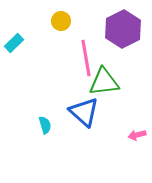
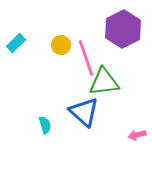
yellow circle: moved 24 px down
cyan rectangle: moved 2 px right
pink line: rotated 9 degrees counterclockwise
